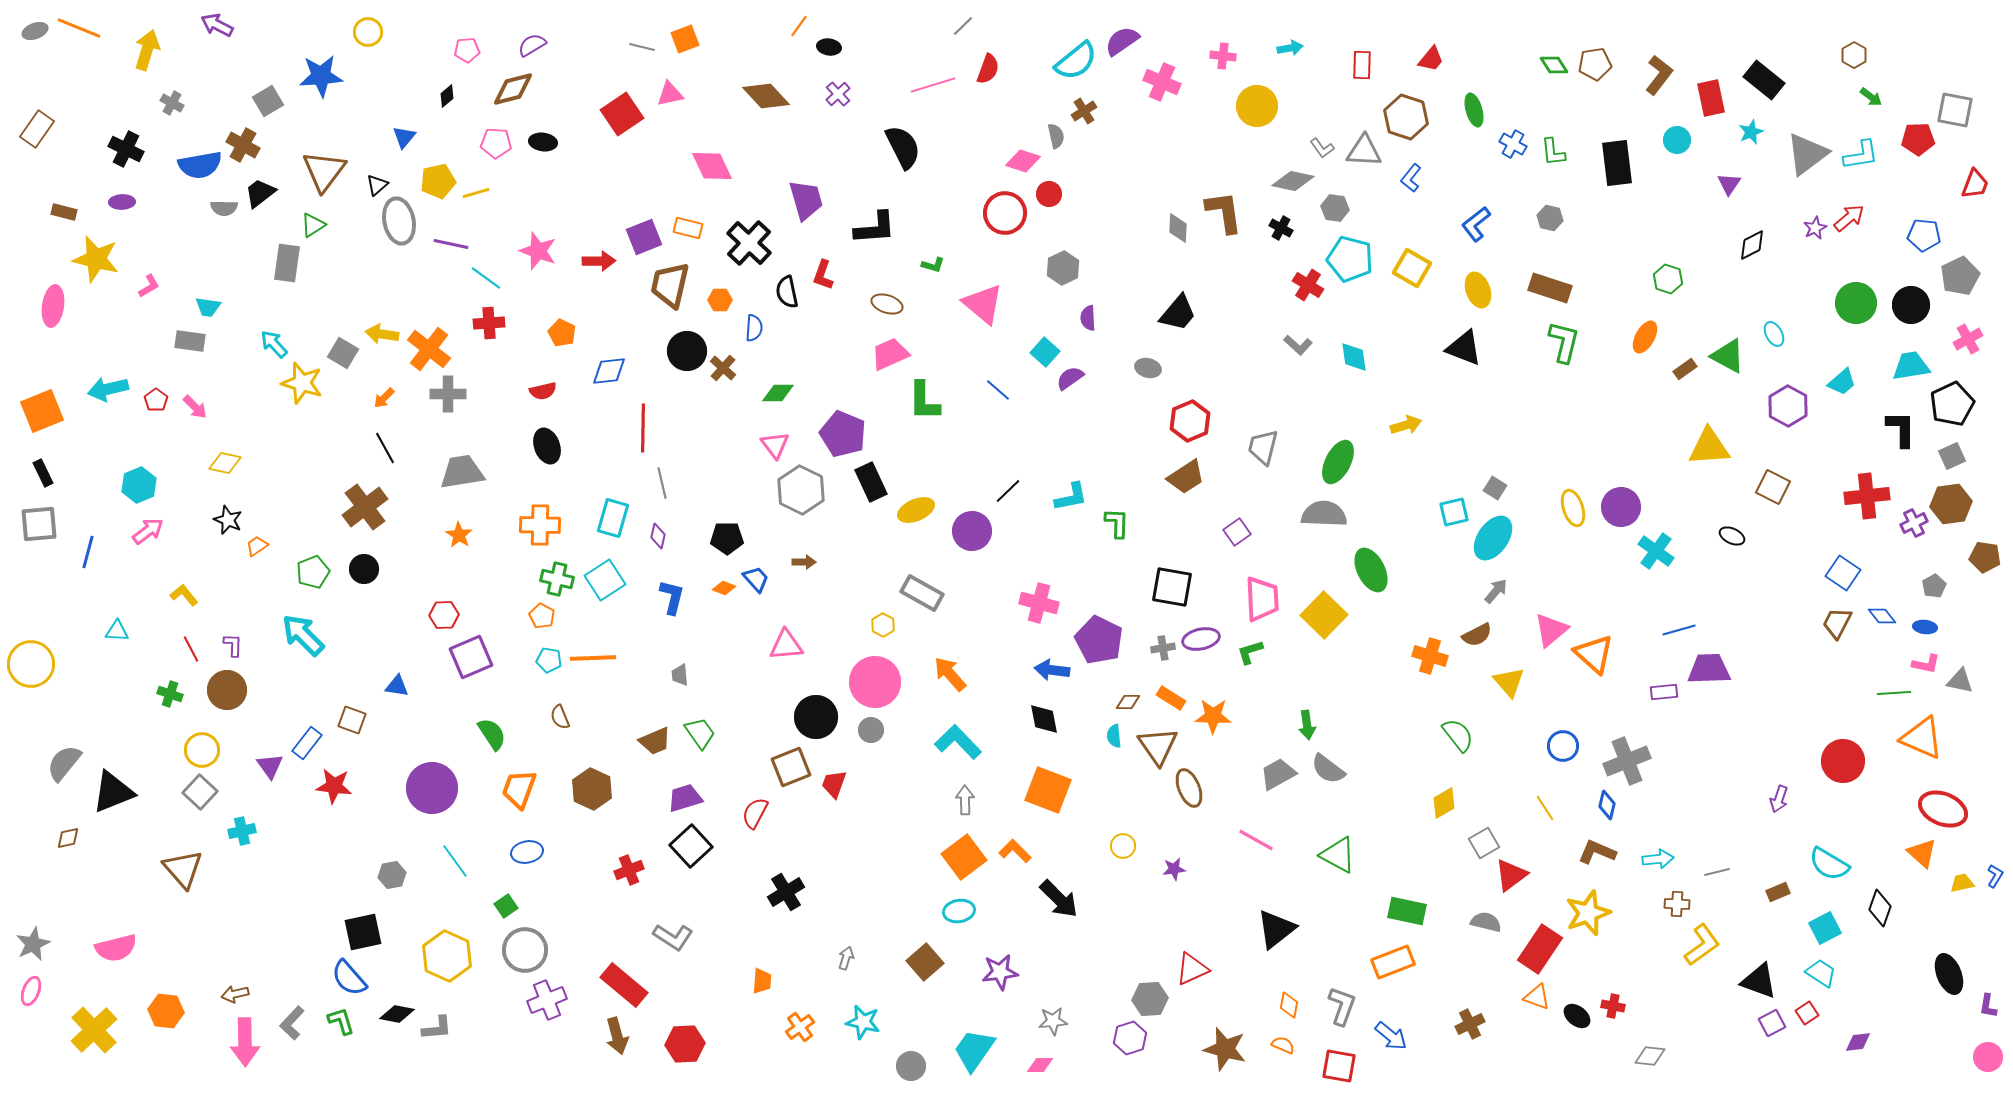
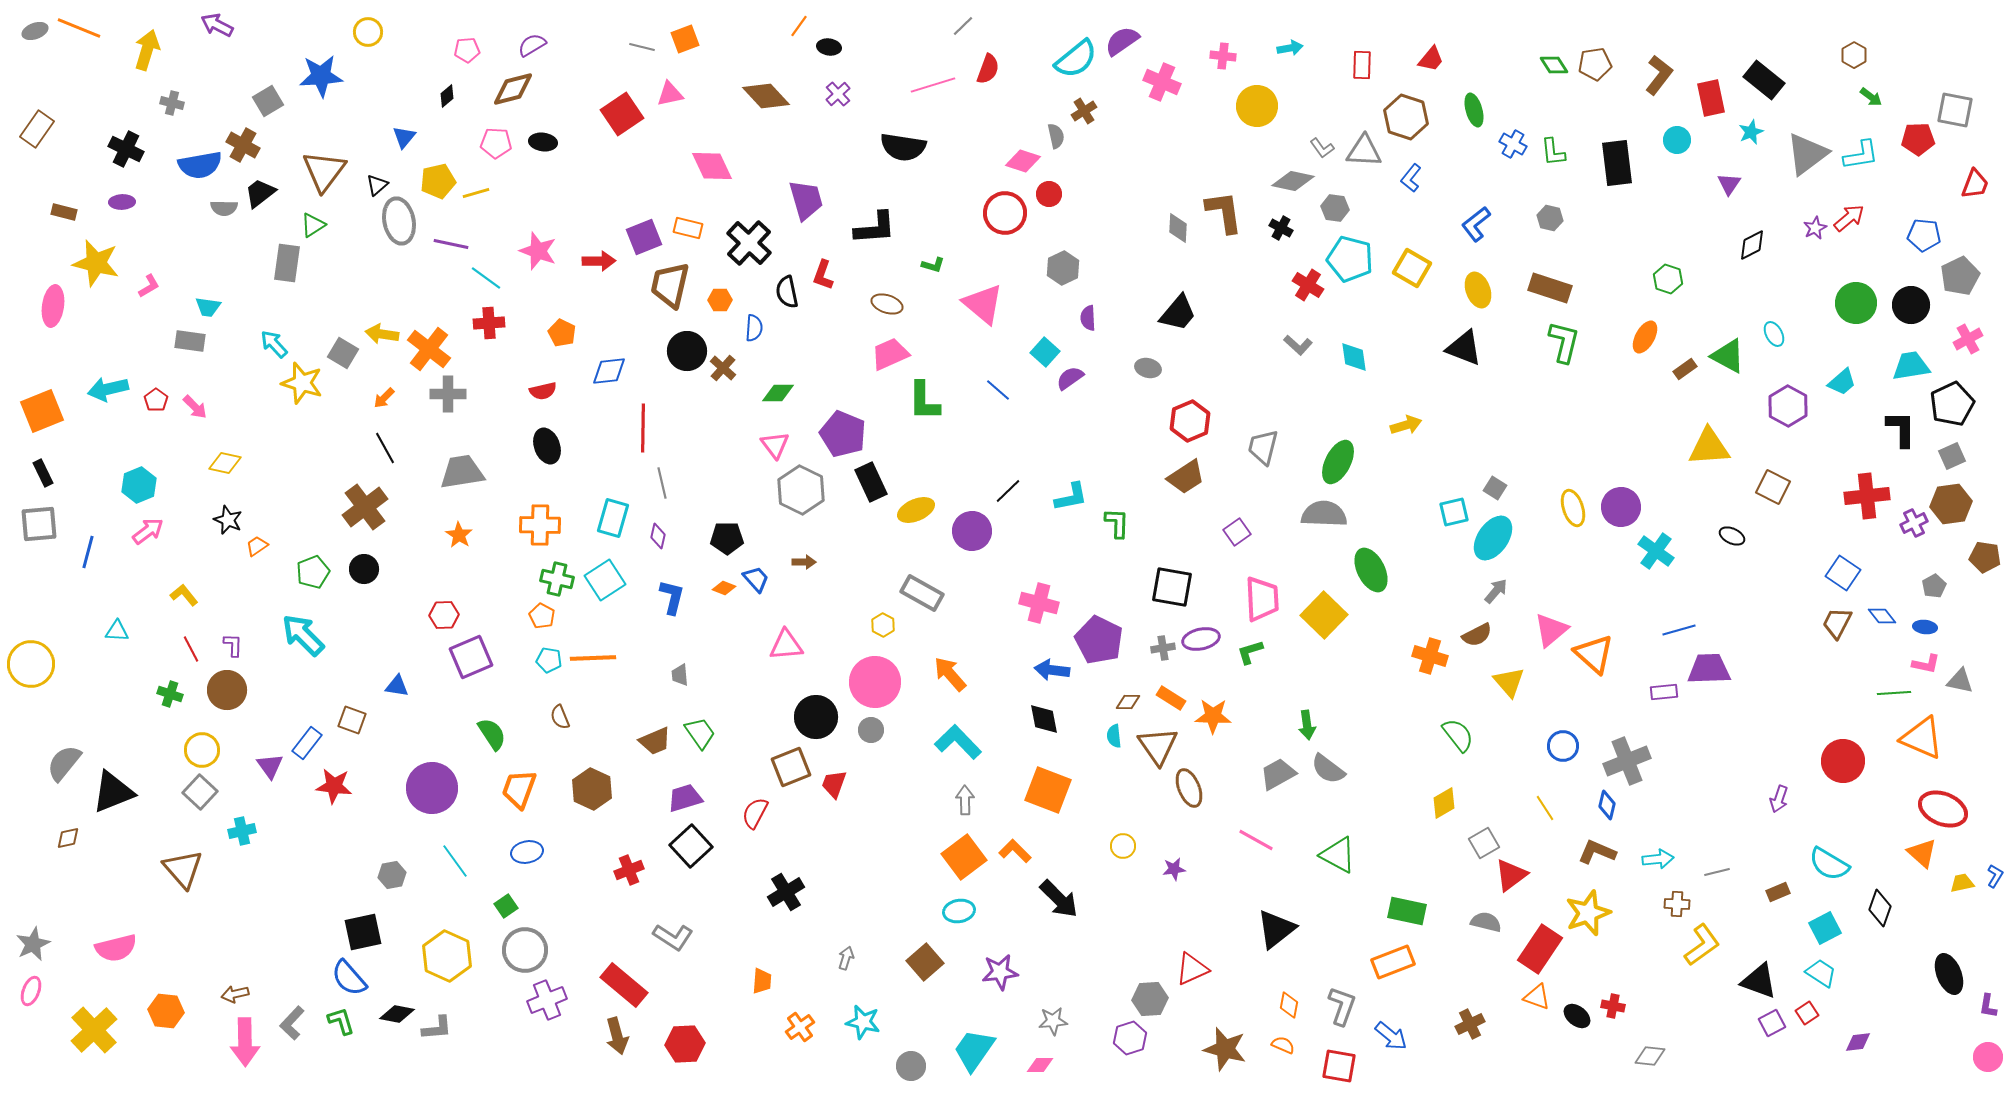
cyan semicircle at (1076, 61): moved 2 px up
gray cross at (172, 103): rotated 15 degrees counterclockwise
black semicircle at (903, 147): rotated 126 degrees clockwise
yellow star at (96, 259): moved 4 px down
